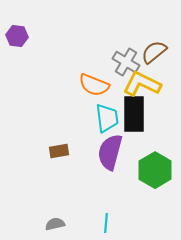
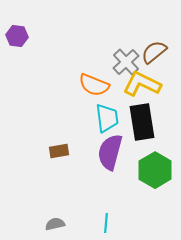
gray cross: rotated 16 degrees clockwise
black rectangle: moved 8 px right, 8 px down; rotated 9 degrees counterclockwise
